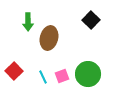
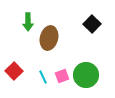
black square: moved 1 px right, 4 px down
green circle: moved 2 px left, 1 px down
